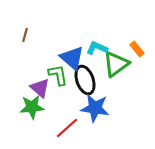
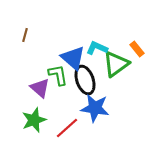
blue triangle: moved 1 px right
green star: moved 2 px right, 13 px down; rotated 15 degrees counterclockwise
